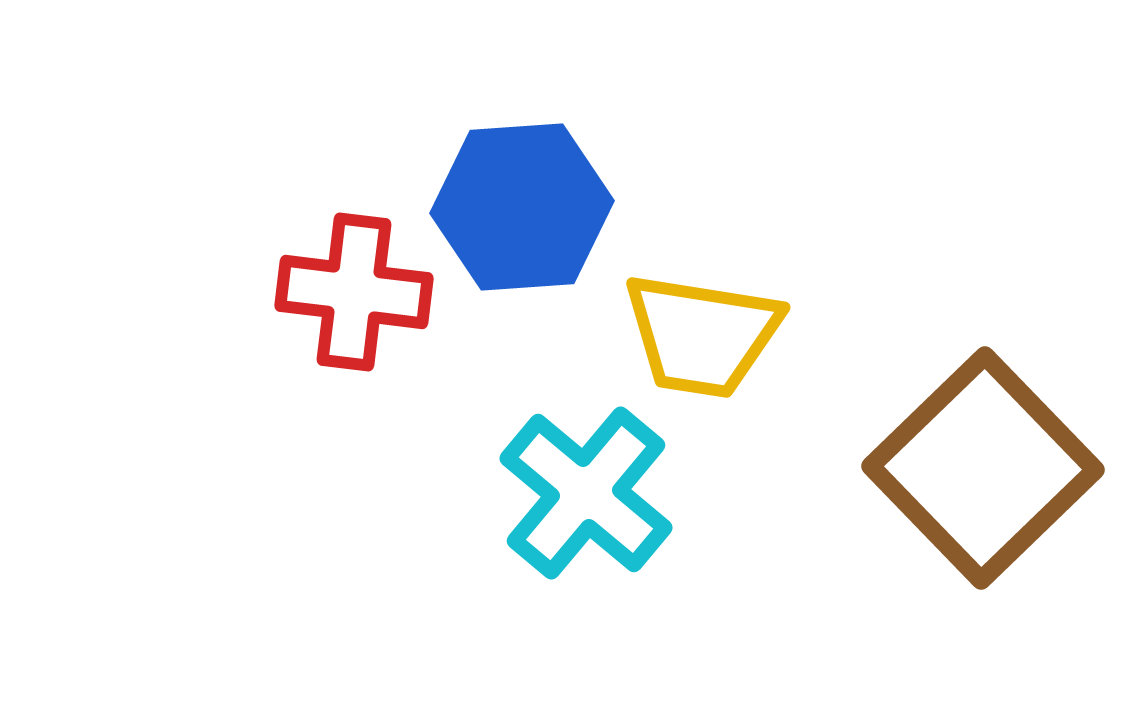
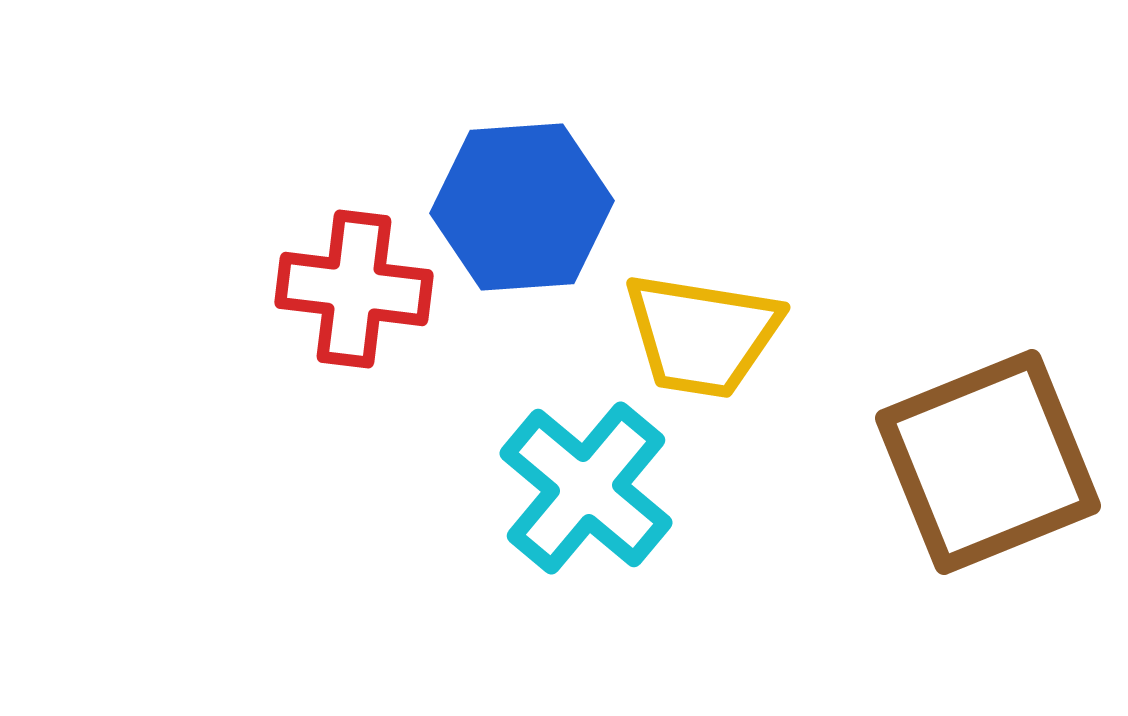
red cross: moved 3 px up
brown square: moved 5 px right, 6 px up; rotated 22 degrees clockwise
cyan cross: moved 5 px up
